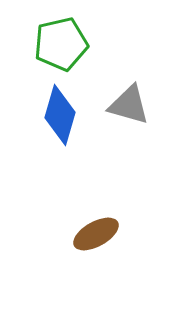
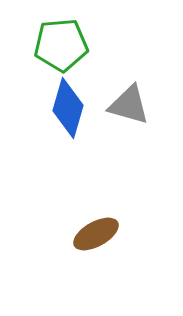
green pentagon: moved 1 px down; rotated 8 degrees clockwise
blue diamond: moved 8 px right, 7 px up
